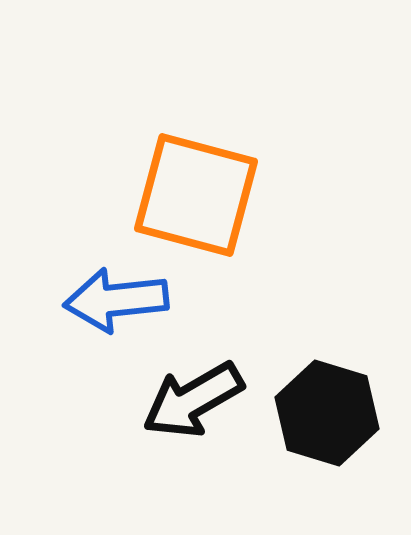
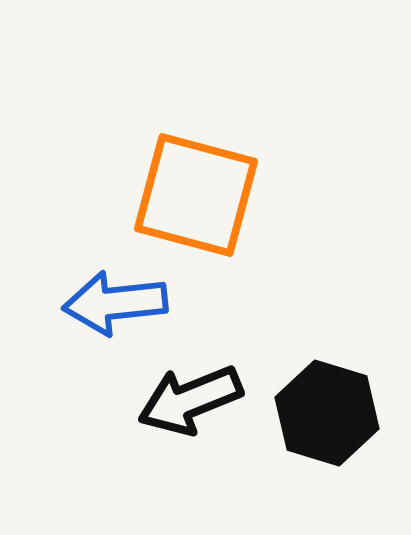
blue arrow: moved 1 px left, 3 px down
black arrow: moved 3 px left; rotated 8 degrees clockwise
